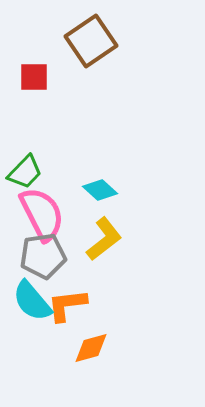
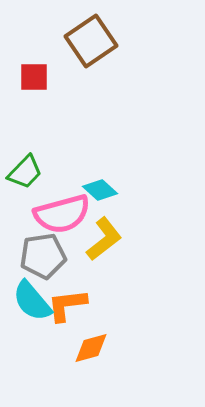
pink semicircle: moved 20 px right; rotated 102 degrees clockwise
